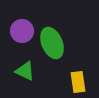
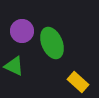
green triangle: moved 11 px left, 5 px up
yellow rectangle: rotated 40 degrees counterclockwise
